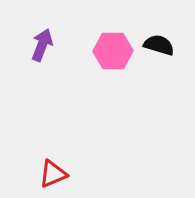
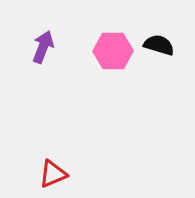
purple arrow: moved 1 px right, 2 px down
